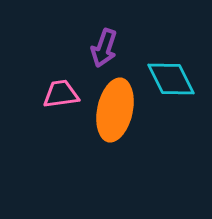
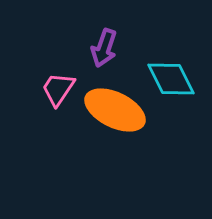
pink trapezoid: moved 3 px left, 5 px up; rotated 48 degrees counterclockwise
orange ellipse: rotated 76 degrees counterclockwise
